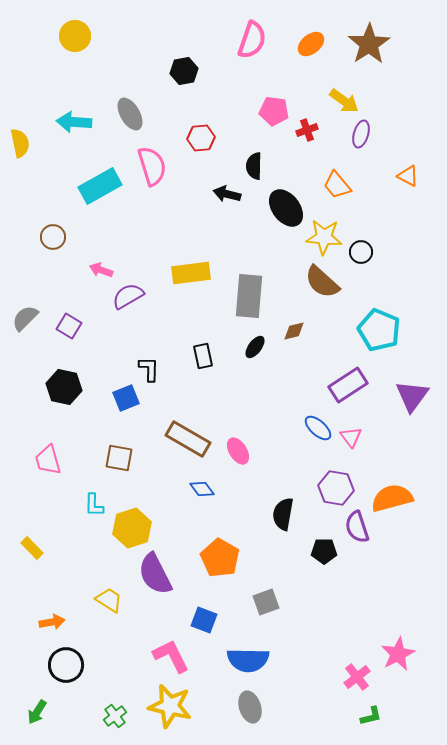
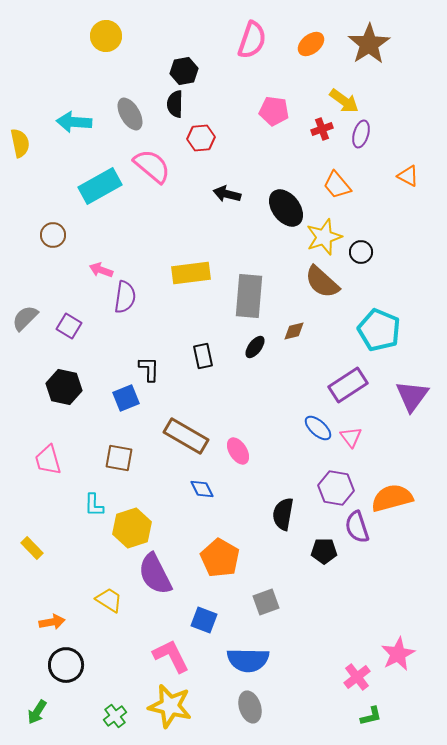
yellow circle at (75, 36): moved 31 px right
red cross at (307, 130): moved 15 px right, 1 px up
pink semicircle at (152, 166): rotated 33 degrees counterclockwise
black semicircle at (254, 166): moved 79 px left, 62 px up
brown circle at (53, 237): moved 2 px up
yellow star at (324, 237): rotated 24 degrees counterclockwise
purple semicircle at (128, 296): moved 3 px left, 1 px down; rotated 128 degrees clockwise
brown rectangle at (188, 439): moved 2 px left, 3 px up
blue diamond at (202, 489): rotated 10 degrees clockwise
